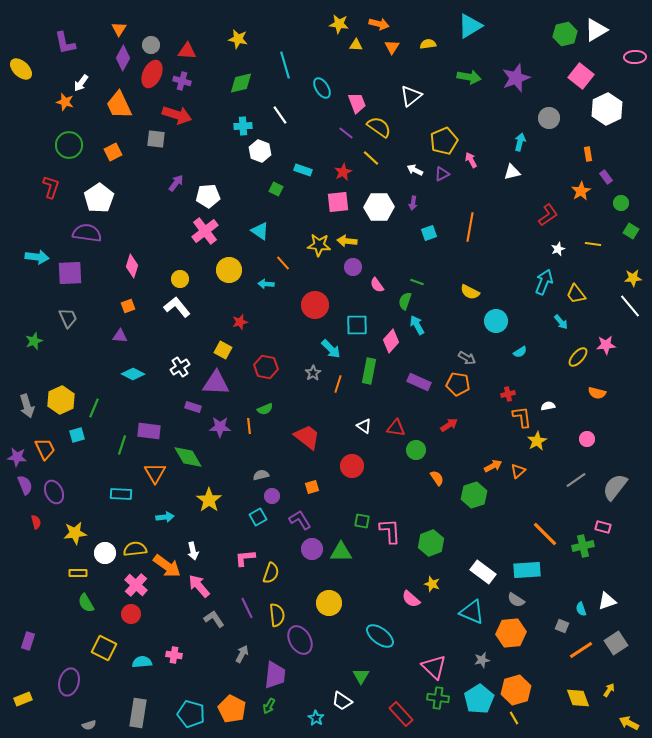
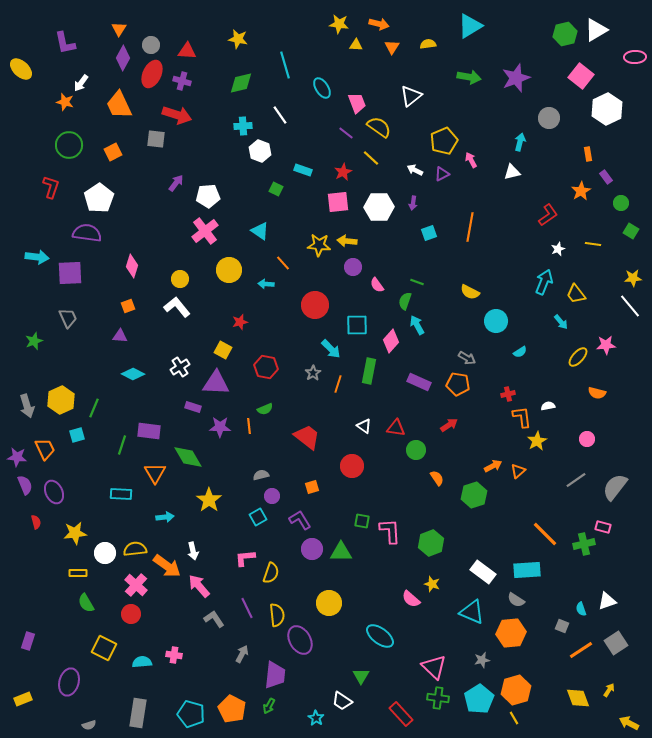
green cross at (583, 546): moved 1 px right, 2 px up
